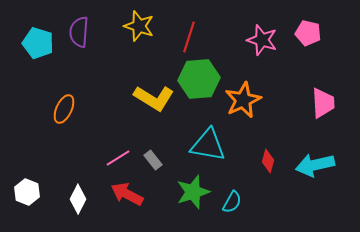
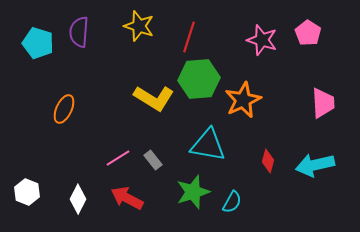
pink pentagon: rotated 20 degrees clockwise
red arrow: moved 4 px down
